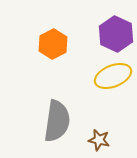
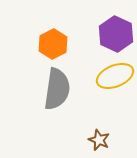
yellow ellipse: moved 2 px right
gray semicircle: moved 32 px up
brown star: rotated 10 degrees clockwise
